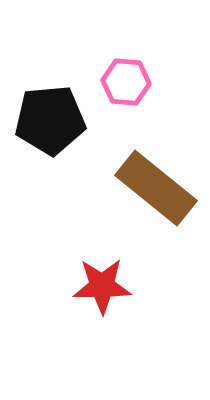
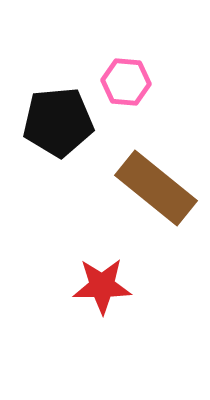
black pentagon: moved 8 px right, 2 px down
